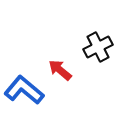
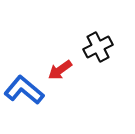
red arrow: rotated 75 degrees counterclockwise
